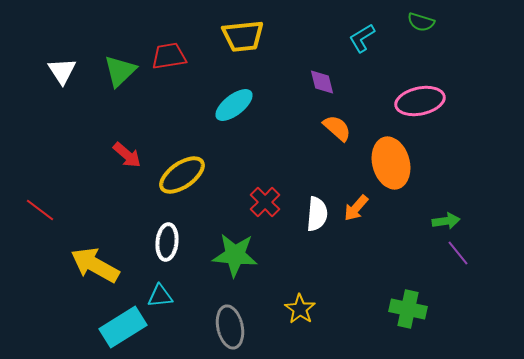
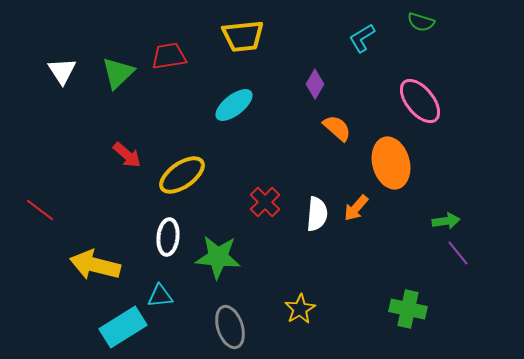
green triangle: moved 2 px left, 2 px down
purple diamond: moved 7 px left, 2 px down; rotated 44 degrees clockwise
pink ellipse: rotated 63 degrees clockwise
white ellipse: moved 1 px right, 5 px up
green star: moved 17 px left, 2 px down
yellow arrow: rotated 15 degrees counterclockwise
yellow star: rotated 8 degrees clockwise
gray ellipse: rotated 6 degrees counterclockwise
